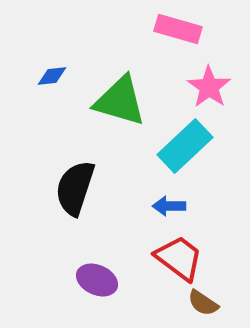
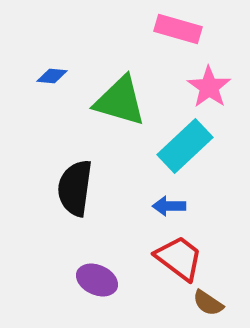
blue diamond: rotated 12 degrees clockwise
black semicircle: rotated 10 degrees counterclockwise
brown semicircle: moved 5 px right
